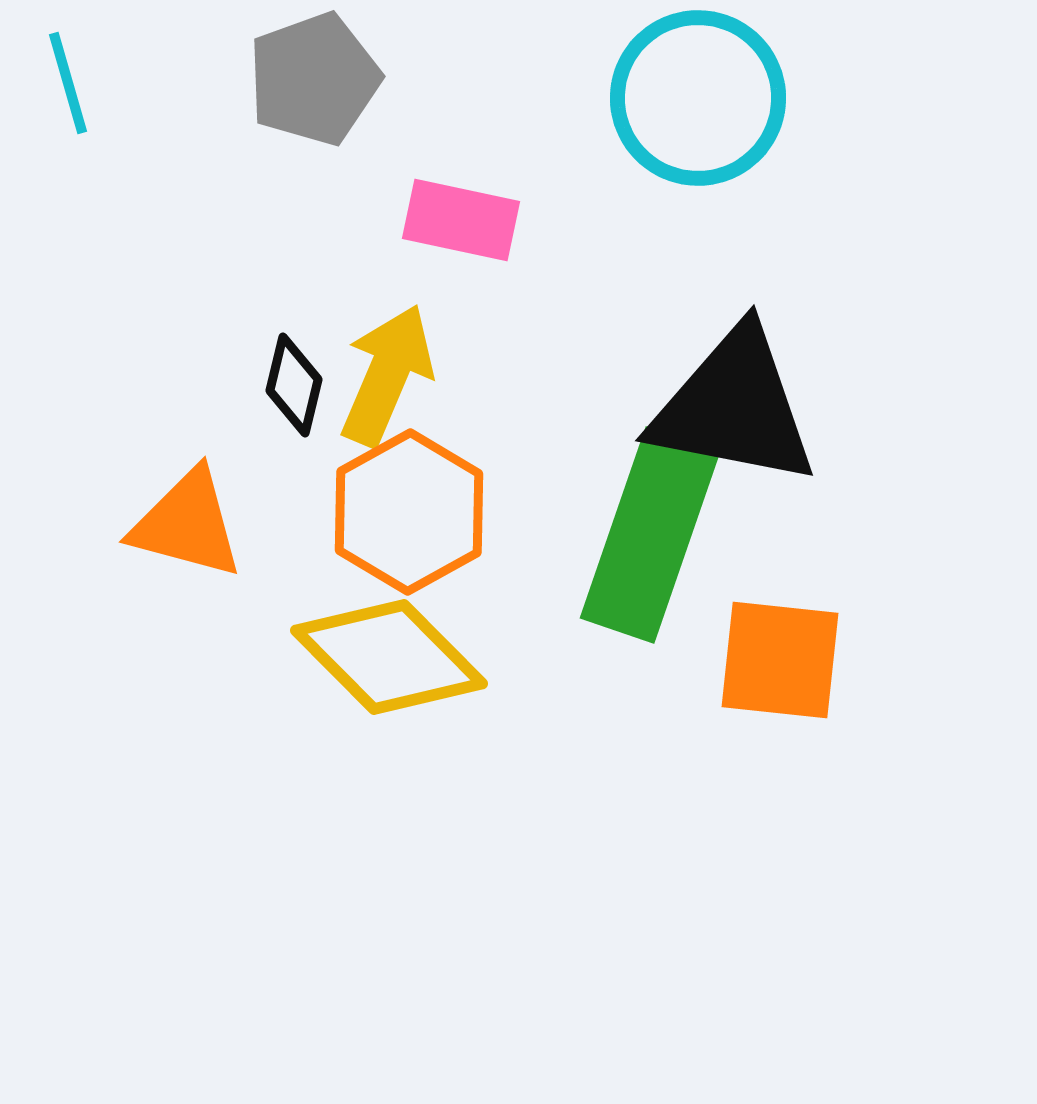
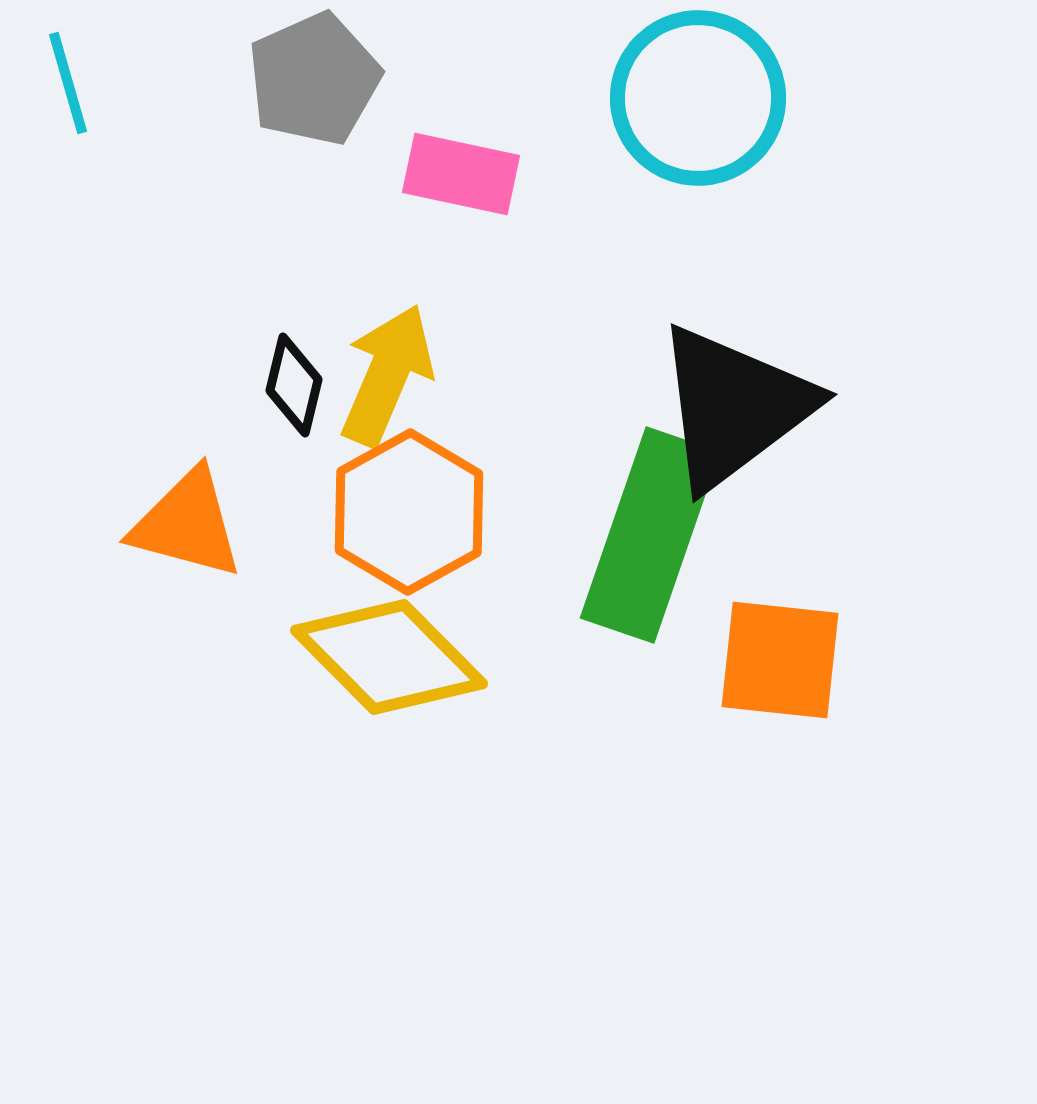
gray pentagon: rotated 4 degrees counterclockwise
pink rectangle: moved 46 px up
black triangle: rotated 48 degrees counterclockwise
